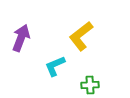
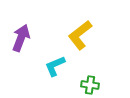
yellow L-shape: moved 1 px left, 1 px up
green cross: rotated 12 degrees clockwise
